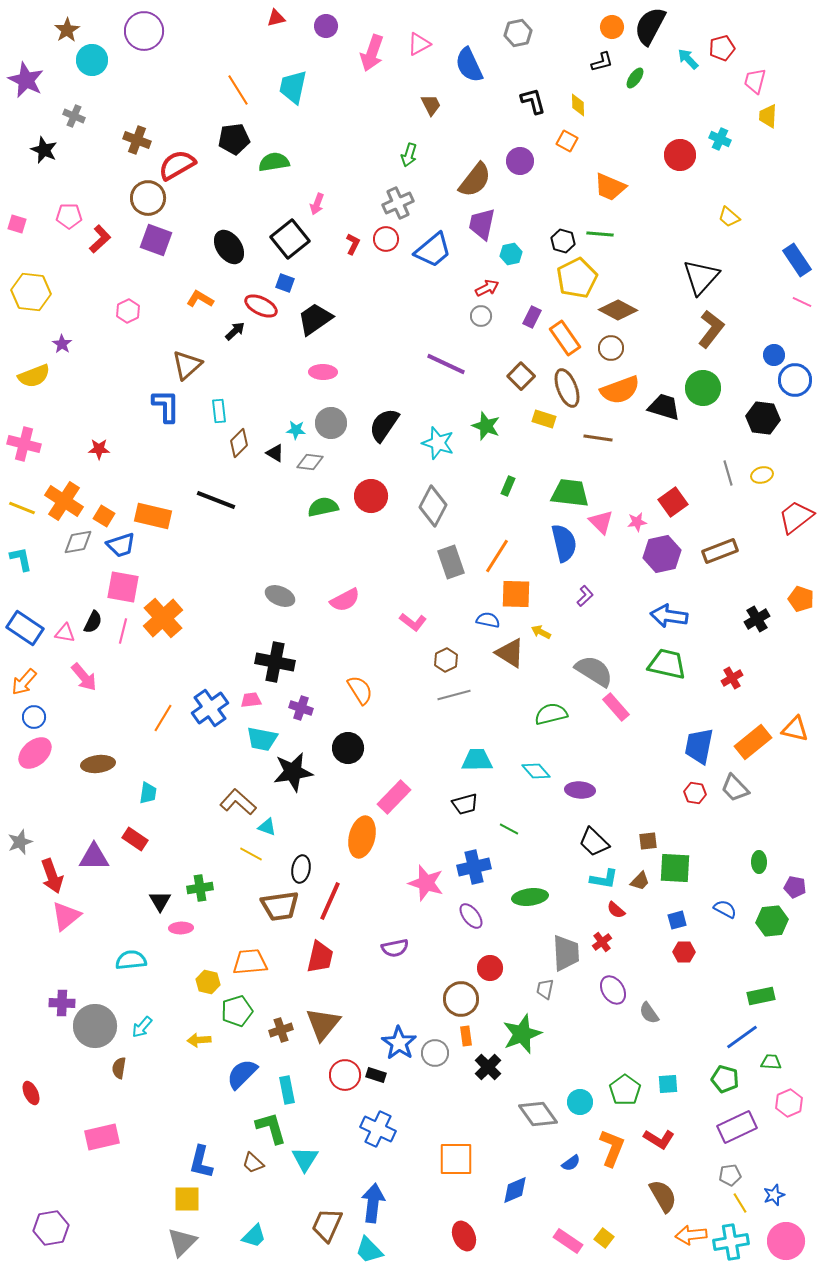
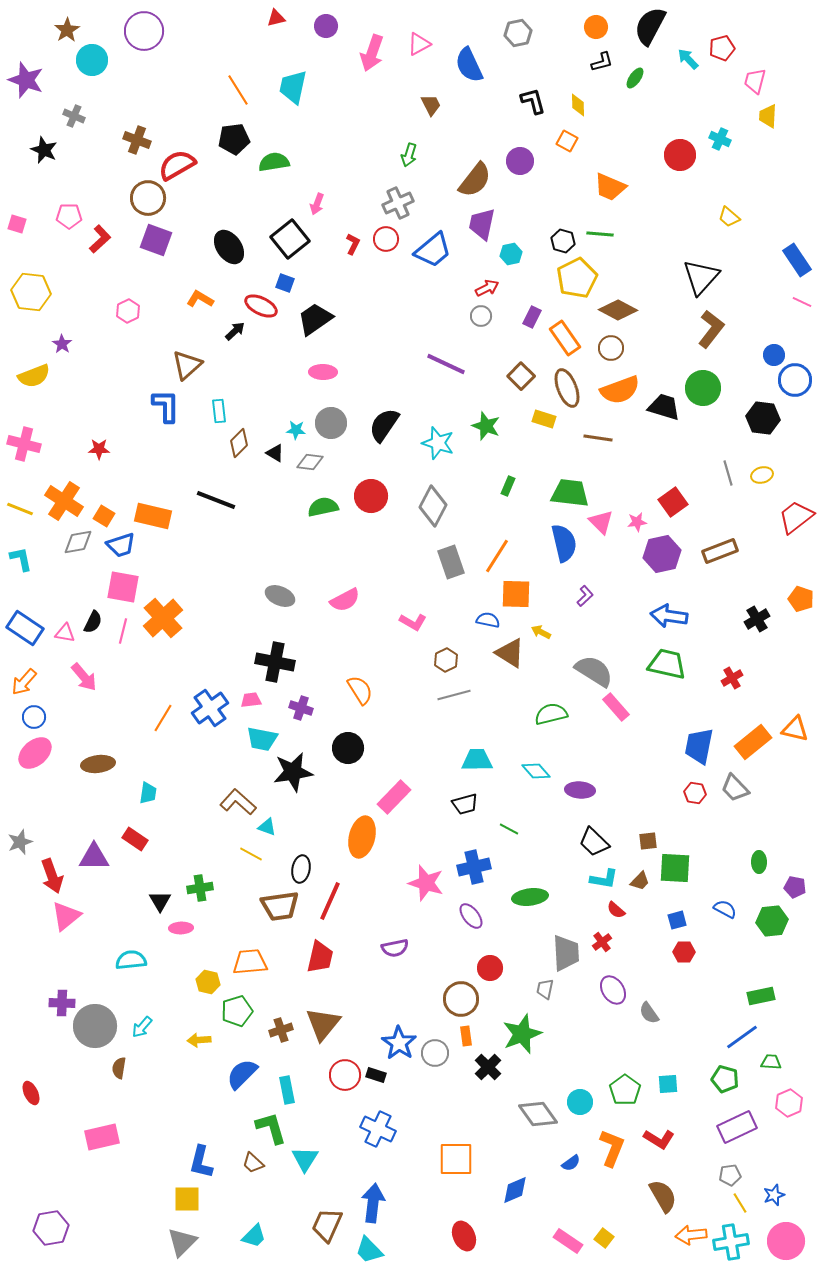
orange circle at (612, 27): moved 16 px left
purple star at (26, 80): rotated 6 degrees counterclockwise
yellow line at (22, 508): moved 2 px left, 1 px down
pink L-shape at (413, 622): rotated 8 degrees counterclockwise
